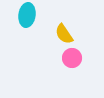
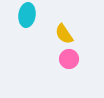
pink circle: moved 3 px left, 1 px down
